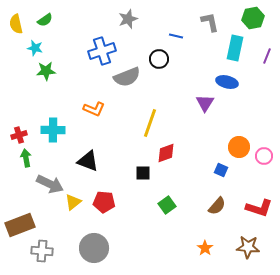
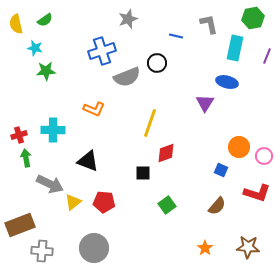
gray L-shape: moved 1 px left, 2 px down
black circle: moved 2 px left, 4 px down
red L-shape: moved 2 px left, 15 px up
